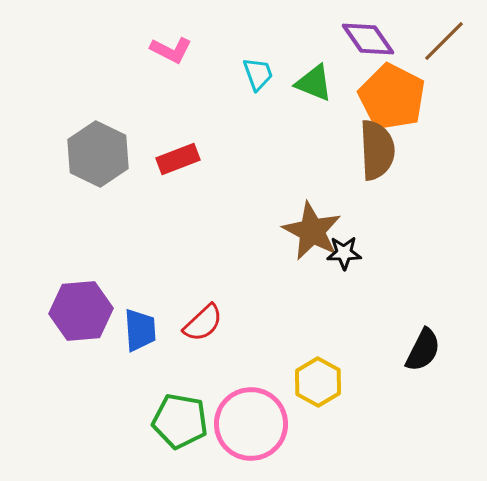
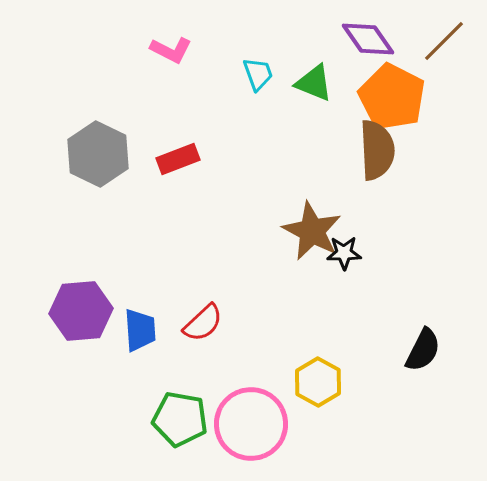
green pentagon: moved 2 px up
